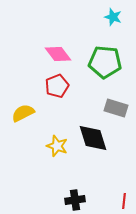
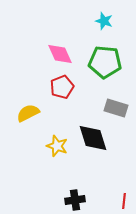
cyan star: moved 9 px left, 4 px down
pink diamond: moved 2 px right; rotated 12 degrees clockwise
red pentagon: moved 5 px right, 1 px down
yellow semicircle: moved 5 px right
